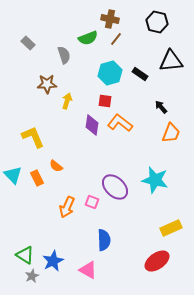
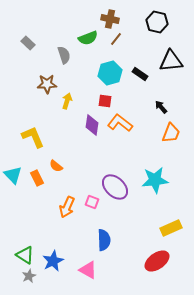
cyan star: rotated 20 degrees counterclockwise
gray star: moved 3 px left
